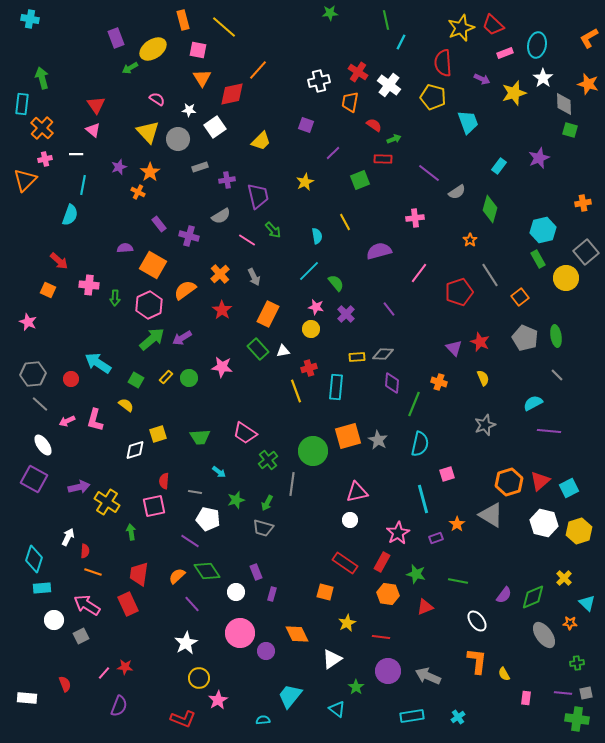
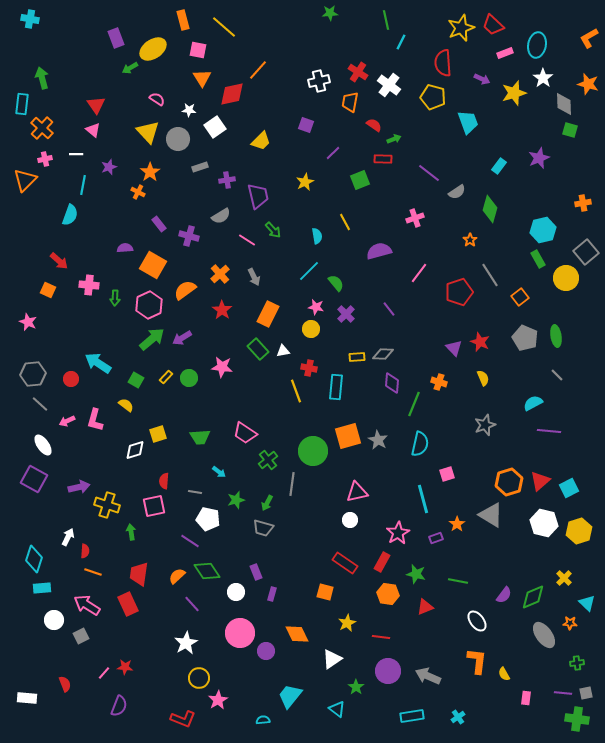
purple star at (119, 167): moved 10 px left
pink cross at (415, 218): rotated 12 degrees counterclockwise
red cross at (309, 368): rotated 28 degrees clockwise
yellow cross at (107, 502): moved 3 px down; rotated 15 degrees counterclockwise
